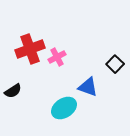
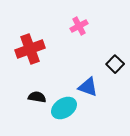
pink cross: moved 22 px right, 31 px up
black semicircle: moved 24 px right, 6 px down; rotated 138 degrees counterclockwise
